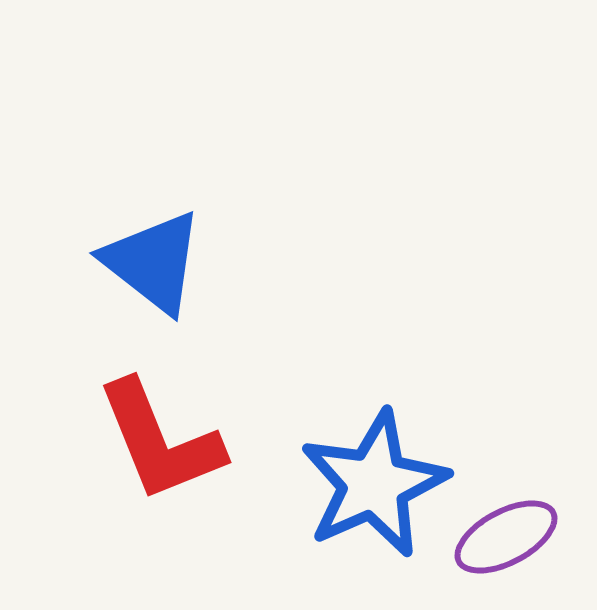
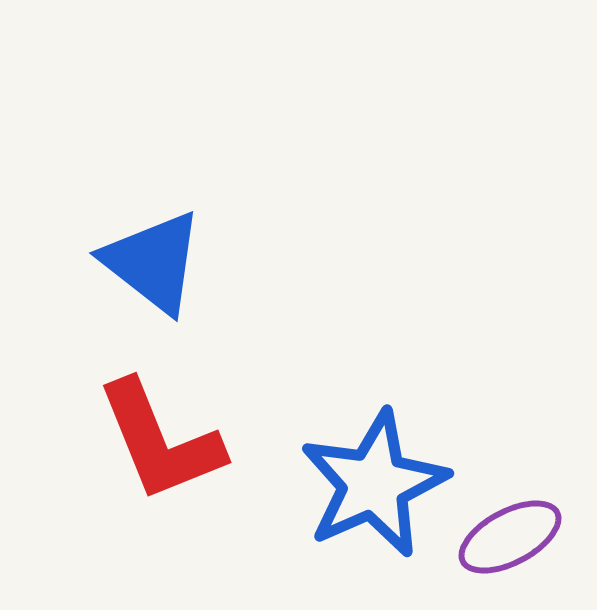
purple ellipse: moved 4 px right
